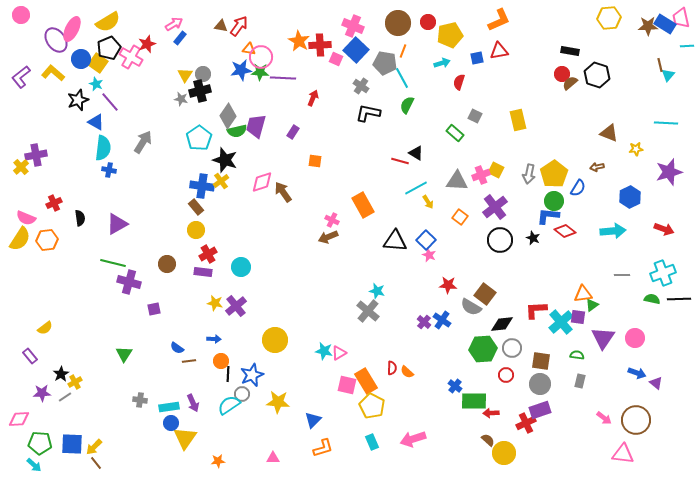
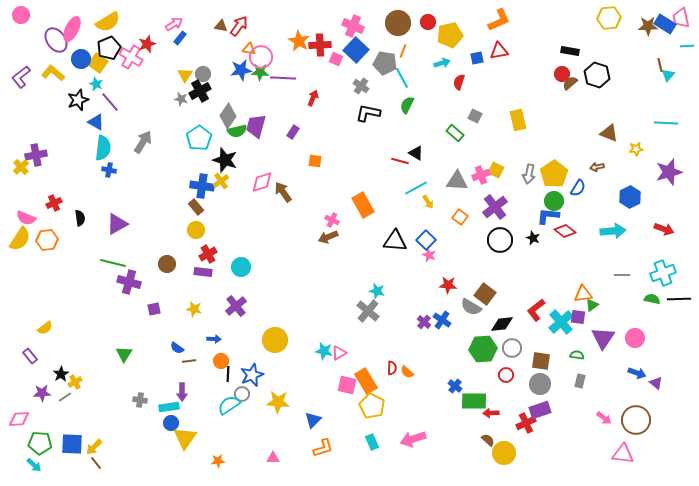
black cross at (200, 91): rotated 15 degrees counterclockwise
yellow star at (215, 303): moved 21 px left, 6 px down
red L-shape at (536, 310): rotated 35 degrees counterclockwise
purple arrow at (193, 403): moved 11 px left, 11 px up; rotated 24 degrees clockwise
